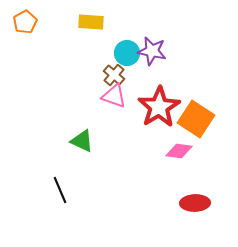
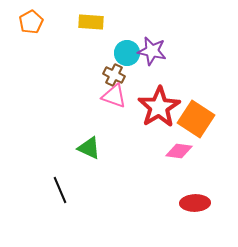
orange pentagon: moved 6 px right
brown cross: rotated 15 degrees counterclockwise
green triangle: moved 7 px right, 7 px down
